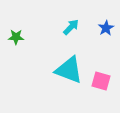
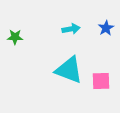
cyan arrow: moved 2 px down; rotated 36 degrees clockwise
green star: moved 1 px left
pink square: rotated 18 degrees counterclockwise
